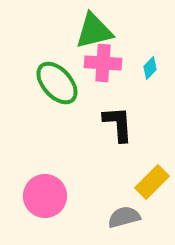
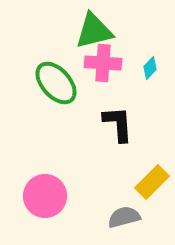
green ellipse: moved 1 px left
